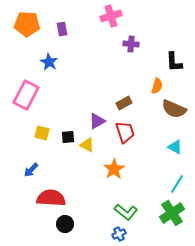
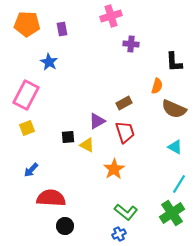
yellow square: moved 15 px left, 5 px up; rotated 35 degrees counterclockwise
cyan line: moved 2 px right
black circle: moved 2 px down
